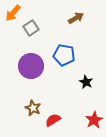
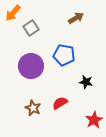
black star: rotated 16 degrees counterclockwise
red semicircle: moved 7 px right, 17 px up
